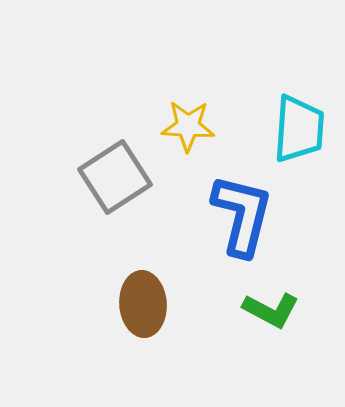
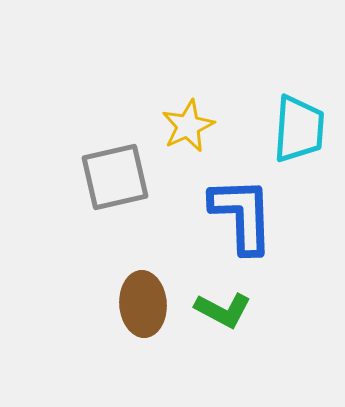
yellow star: rotated 28 degrees counterclockwise
gray square: rotated 20 degrees clockwise
blue L-shape: rotated 16 degrees counterclockwise
green L-shape: moved 48 px left
